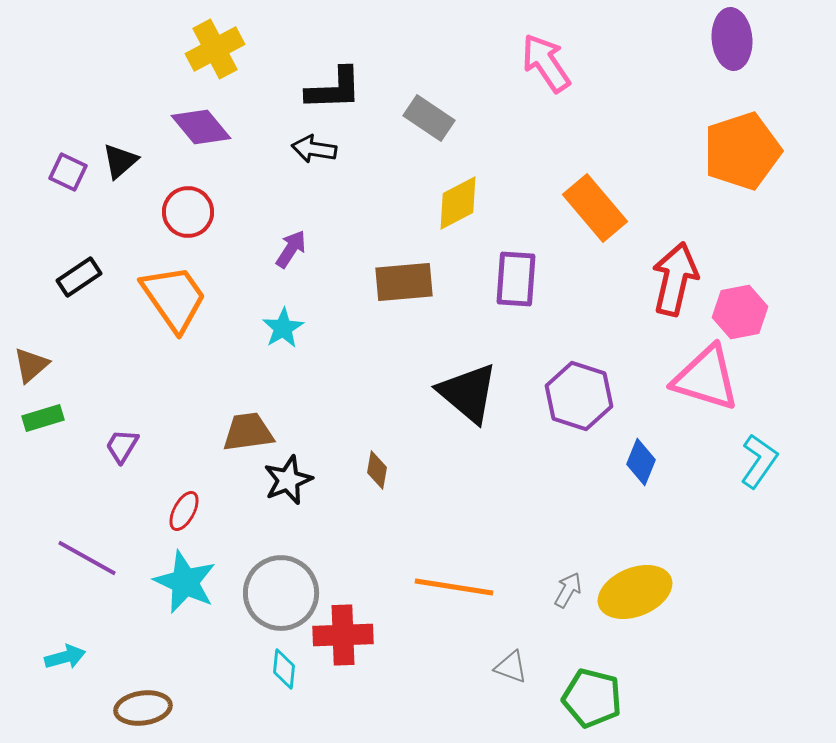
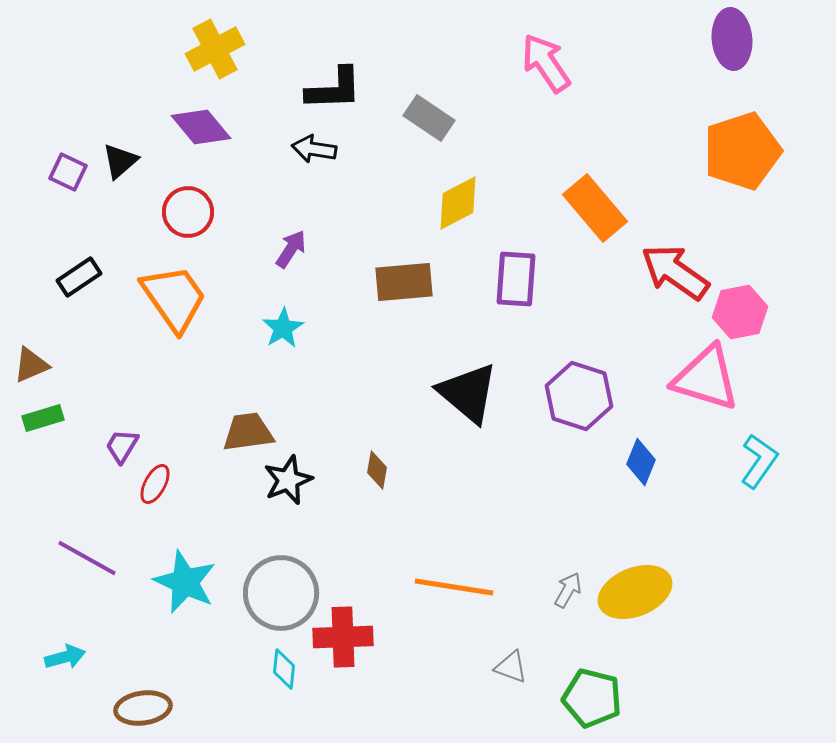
red arrow at (675, 279): moved 7 px up; rotated 68 degrees counterclockwise
brown triangle at (31, 365): rotated 18 degrees clockwise
red ellipse at (184, 511): moved 29 px left, 27 px up
red cross at (343, 635): moved 2 px down
